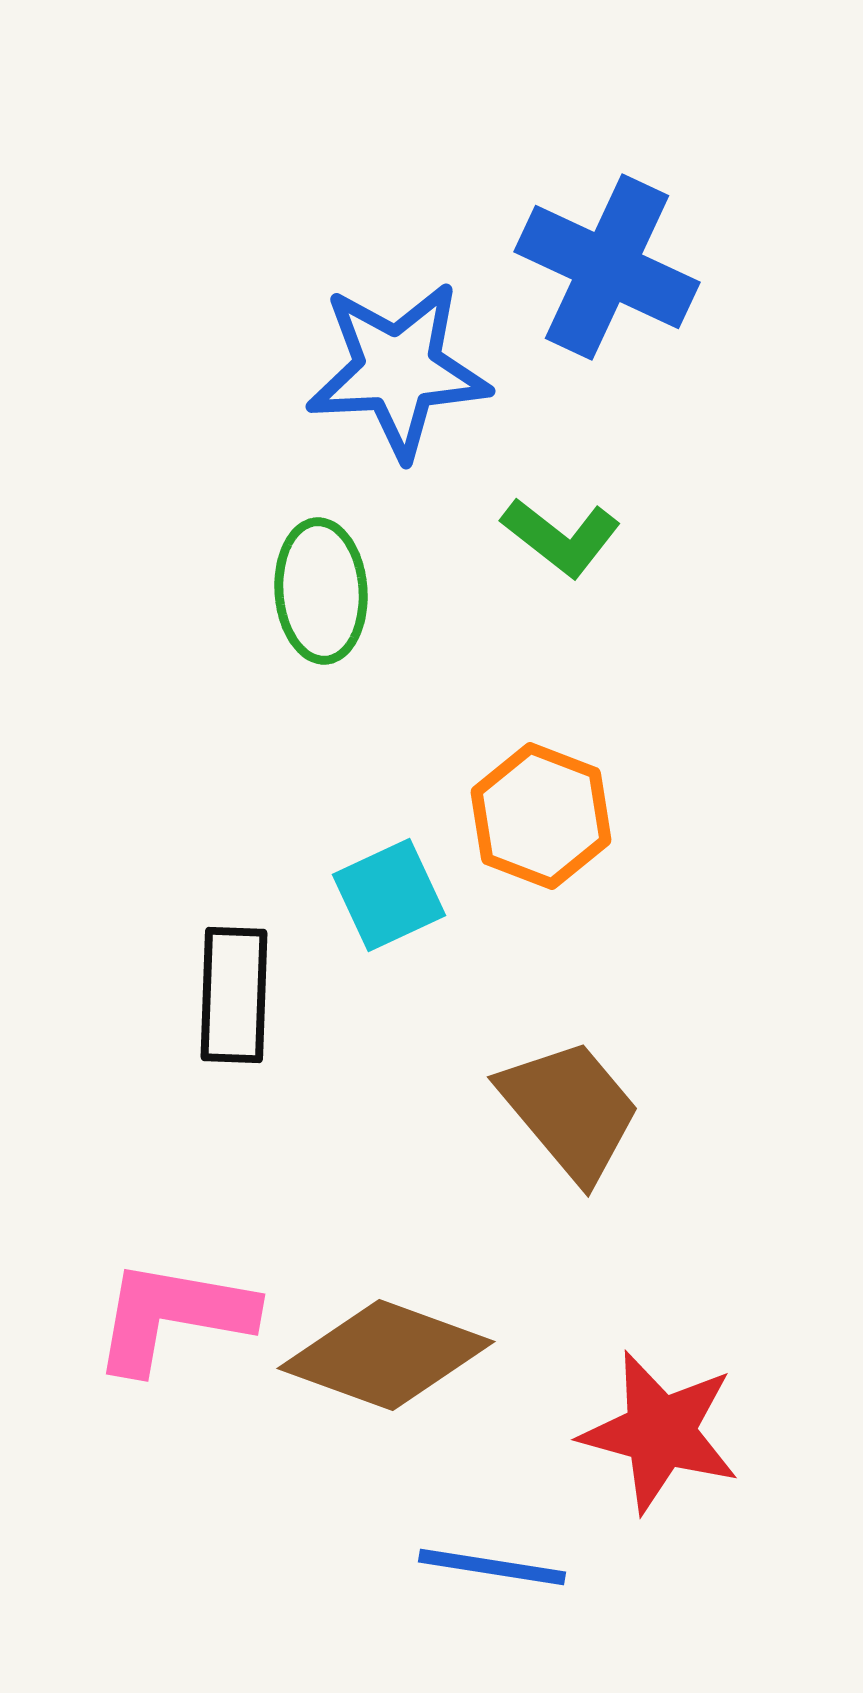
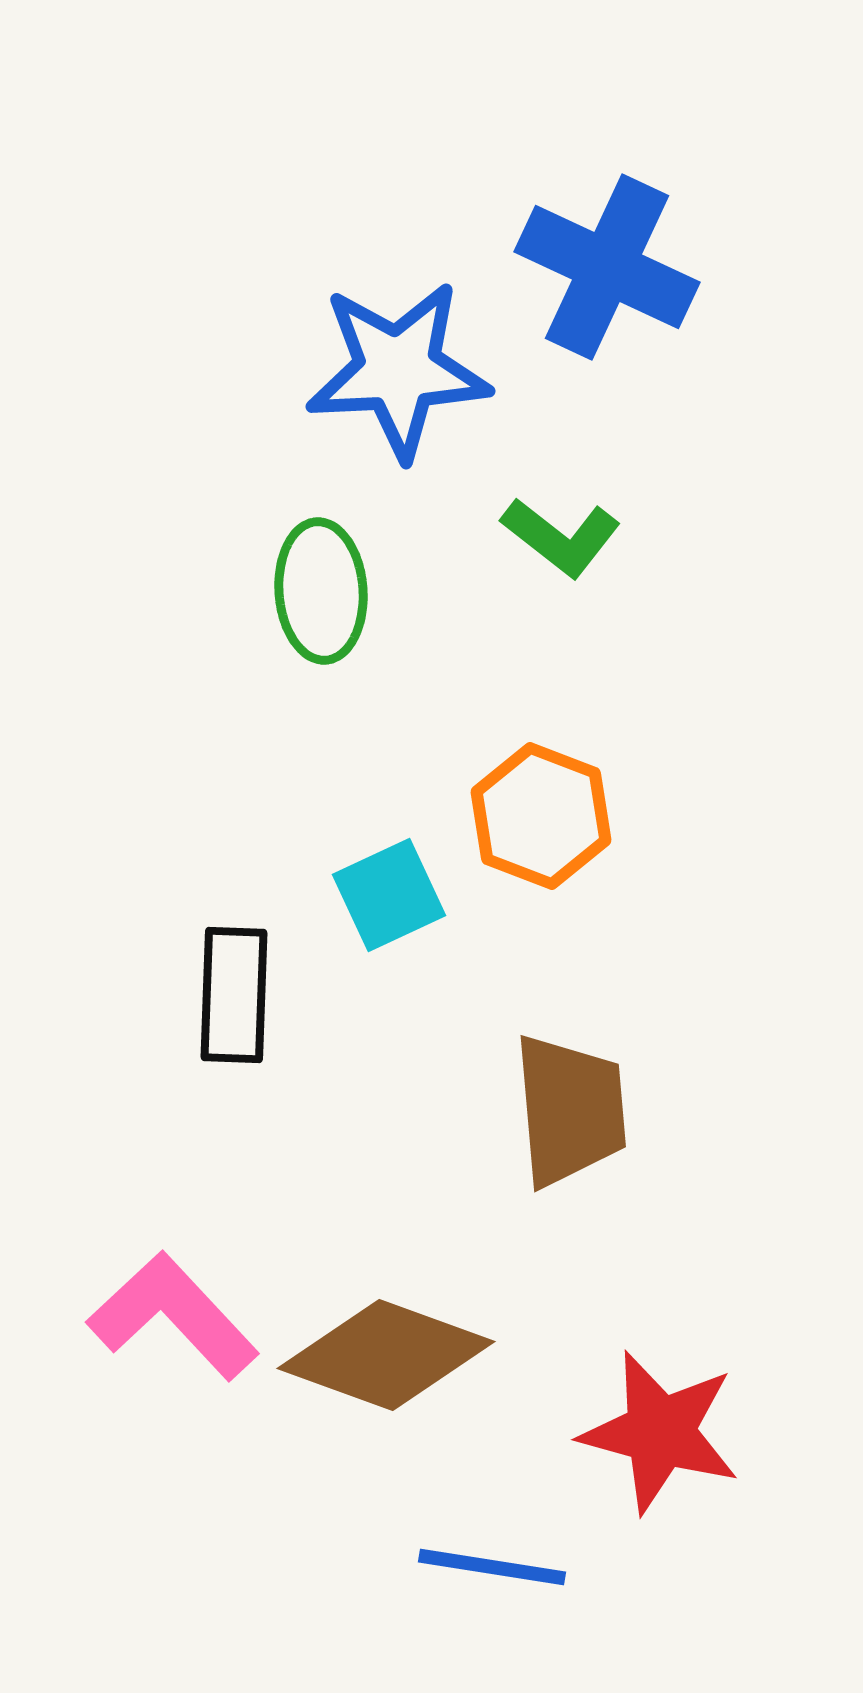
brown trapezoid: rotated 35 degrees clockwise
pink L-shape: rotated 37 degrees clockwise
